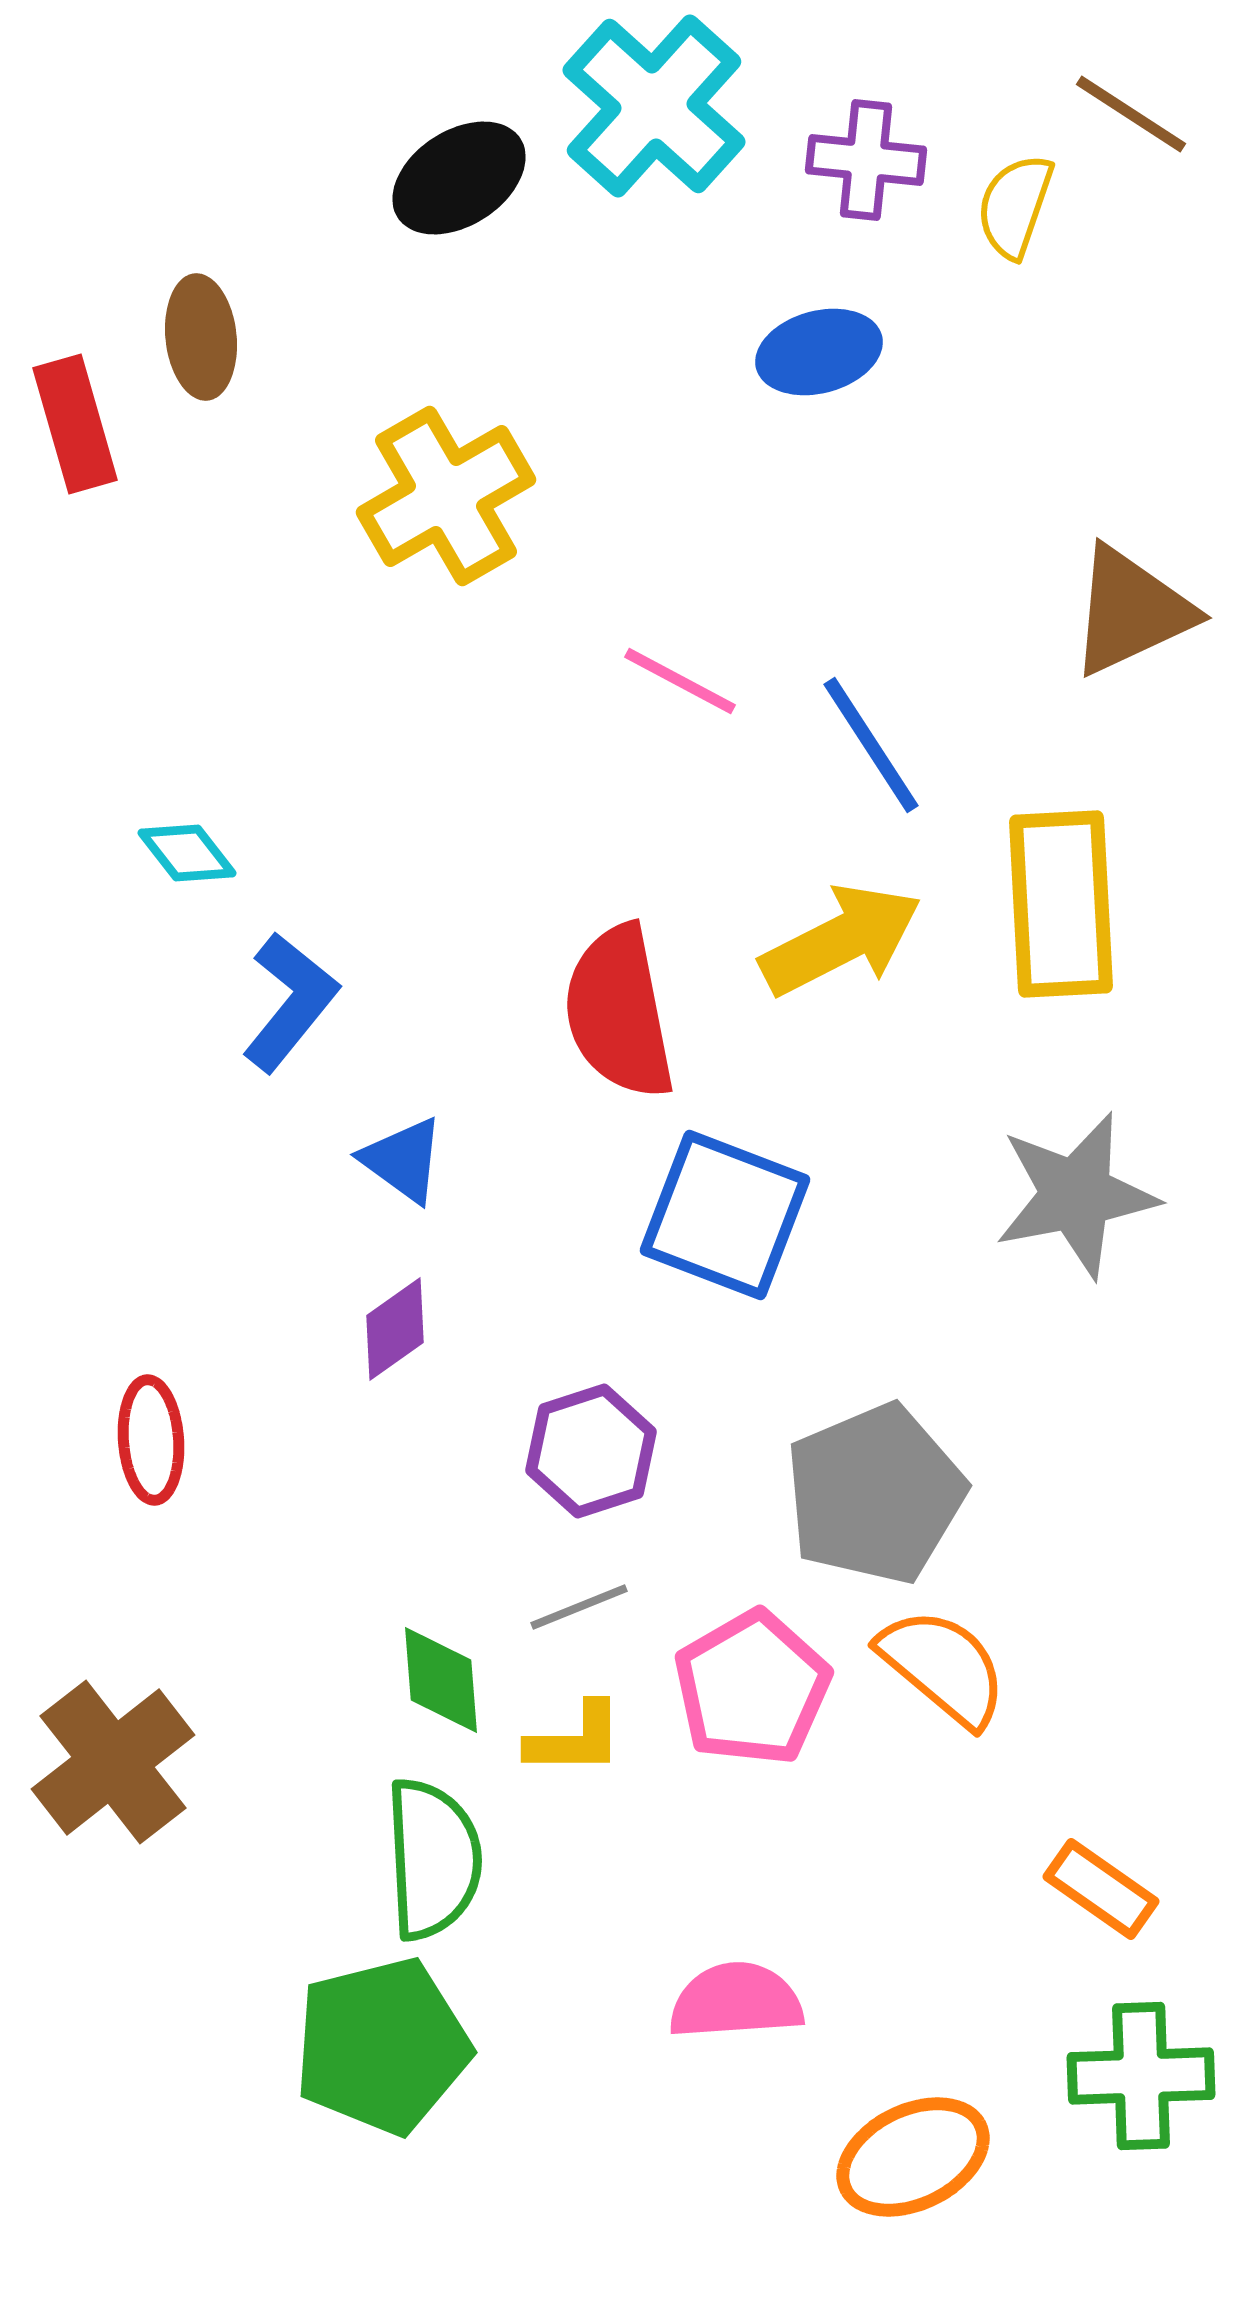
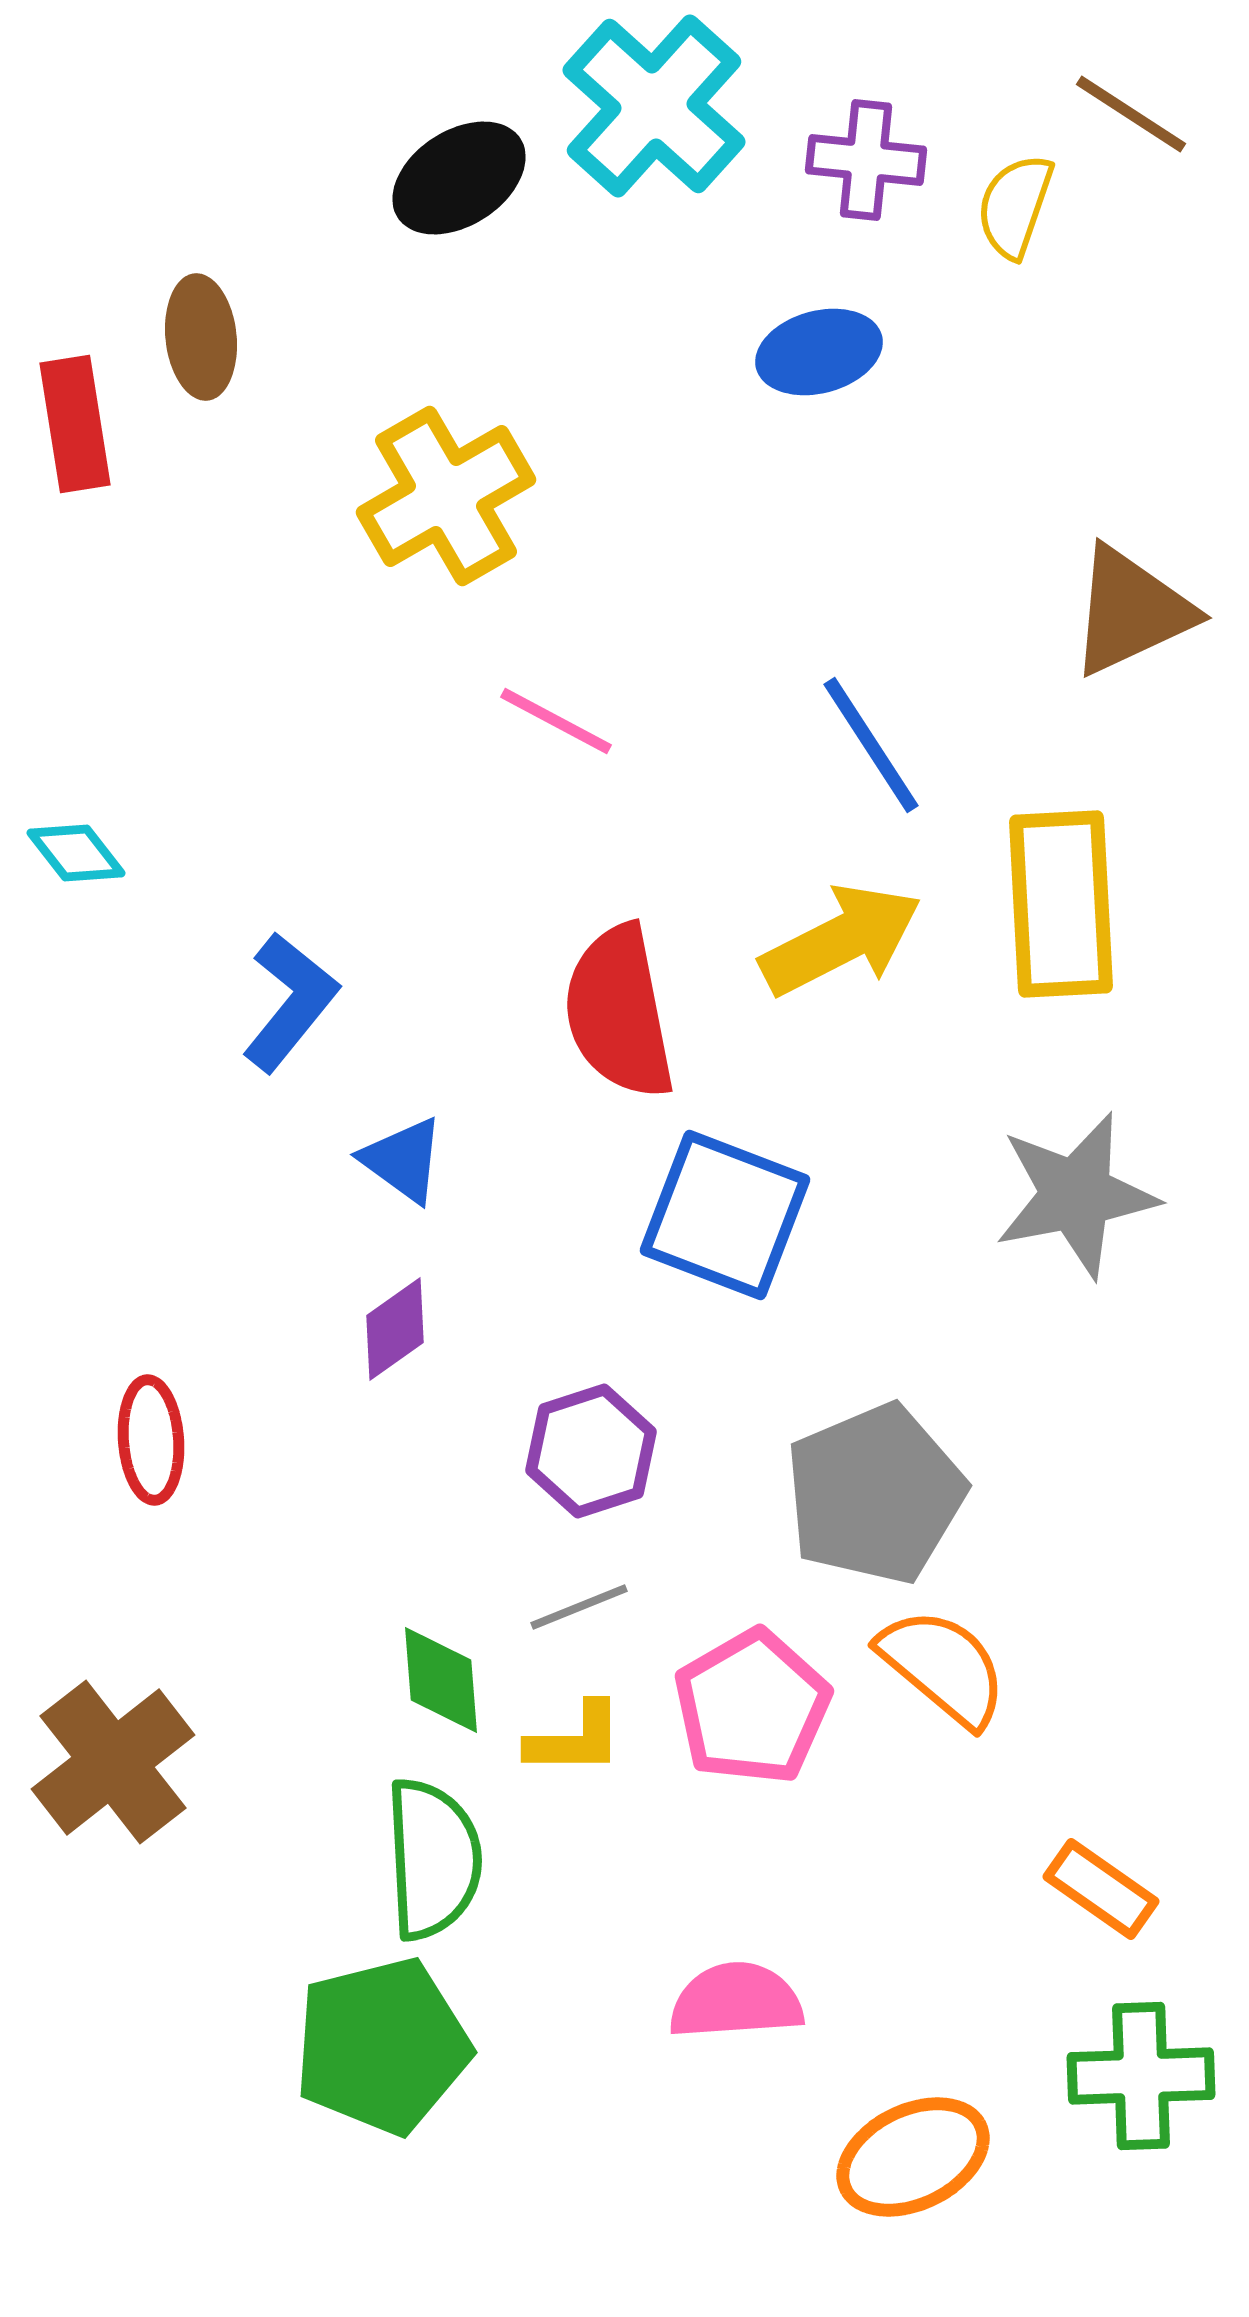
red rectangle: rotated 7 degrees clockwise
pink line: moved 124 px left, 40 px down
cyan diamond: moved 111 px left
pink pentagon: moved 19 px down
